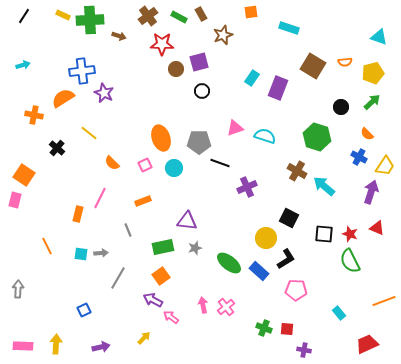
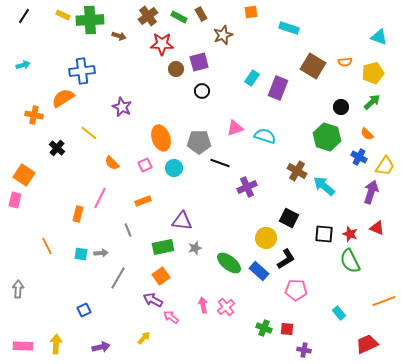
purple star at (104, 93): moved 18 px right, 14 px down
green hexagon at (317, 137): moved 10 px right
purple triangle at (187, 221): moved 5 px left
